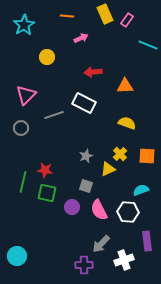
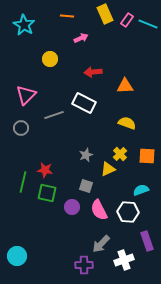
cyan star: rotated 10 degrees counterclockwise
cyan line: moved 21 px up
yellow circle: moved 3 px right, 2 px down
gray star: moved 1 px up
purple rectangle: rotated 12 degrees counterclockwise
